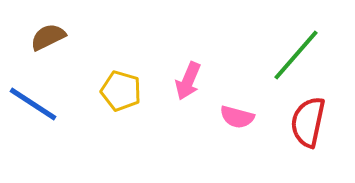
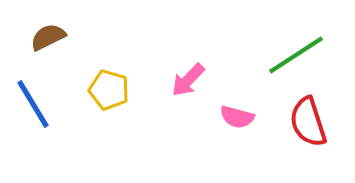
green line: rotated 16 degrees clockwise
pink arrow: moved 1 px up; rotated 21 degrees clockwise
yellow pentagon: moved 12 px left, 1 px up
blue line: rotated 26 degrees clockwise
red semicircle: rotated 30 degrees counterclockwise
